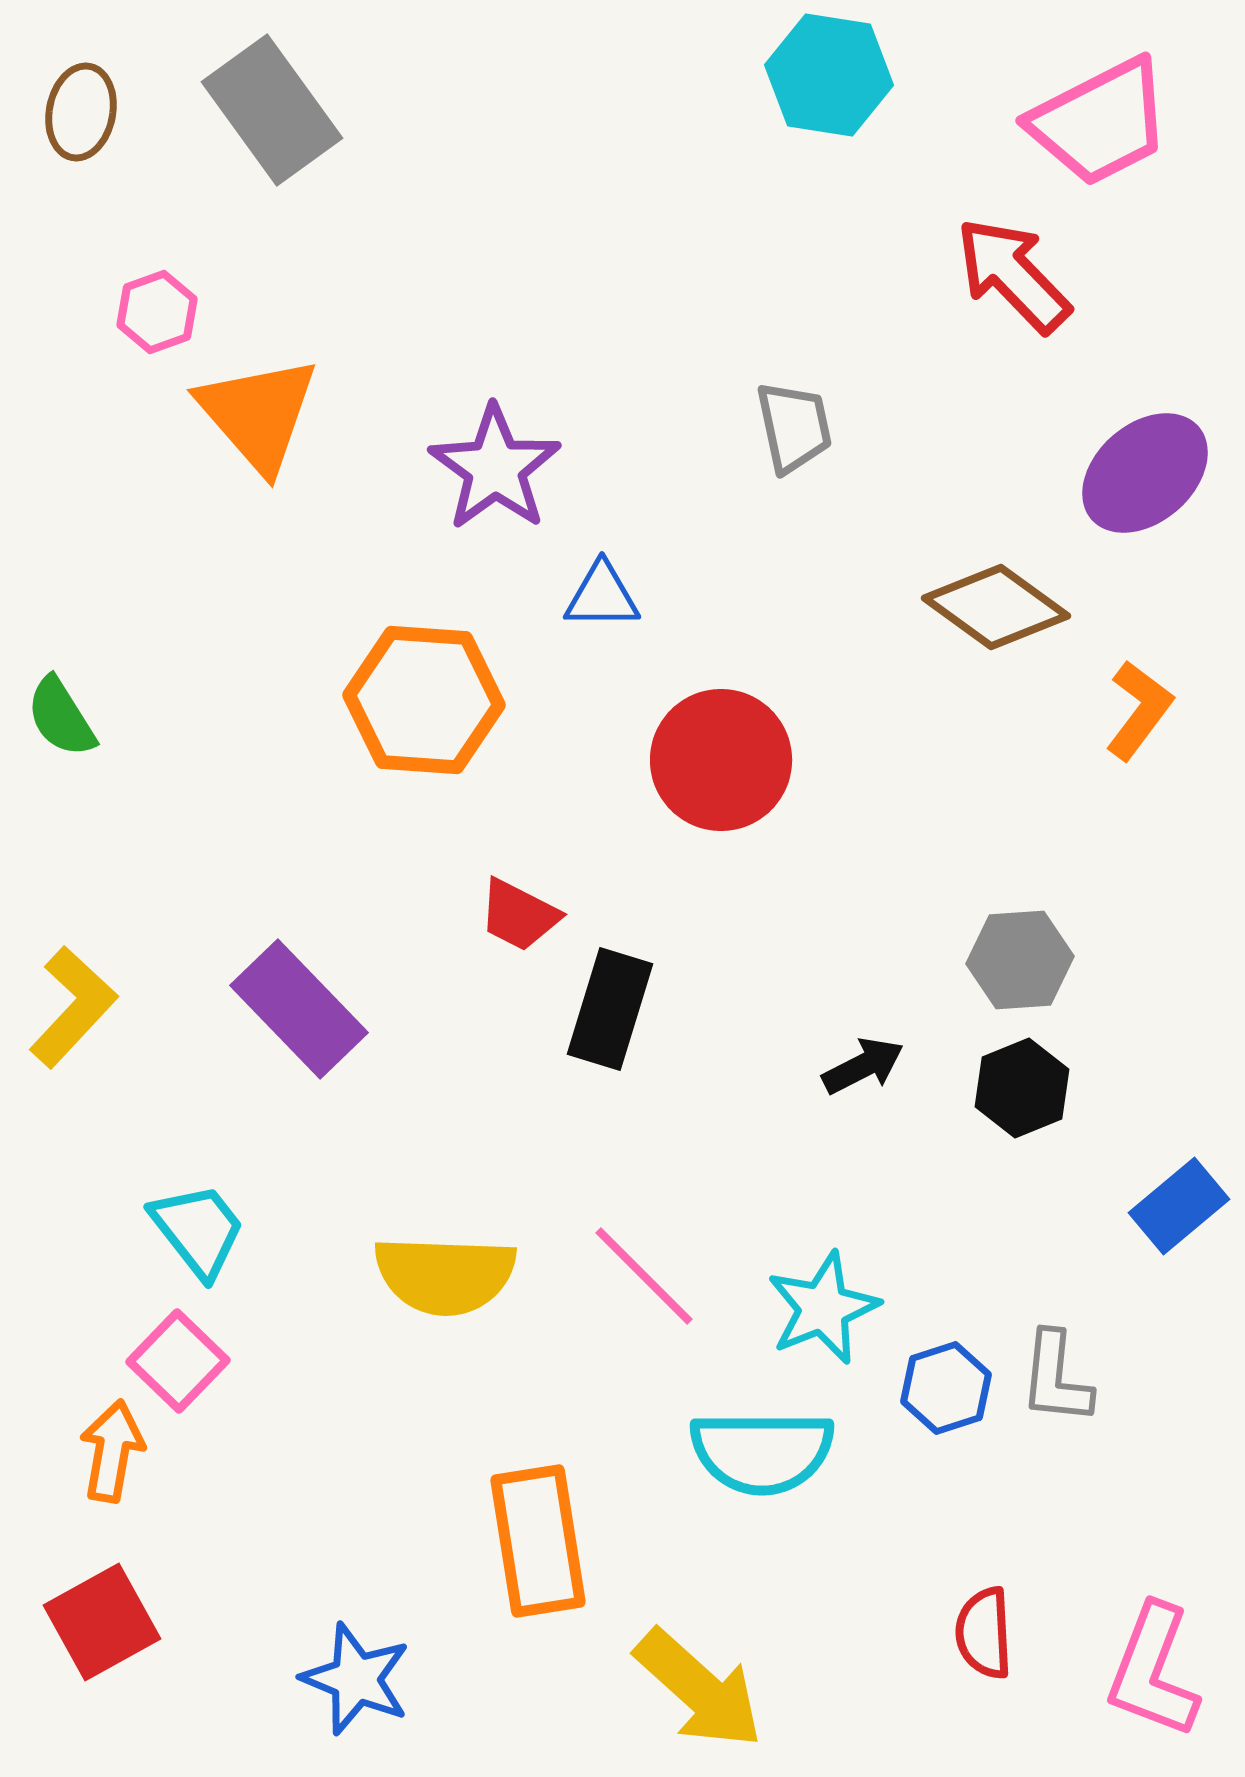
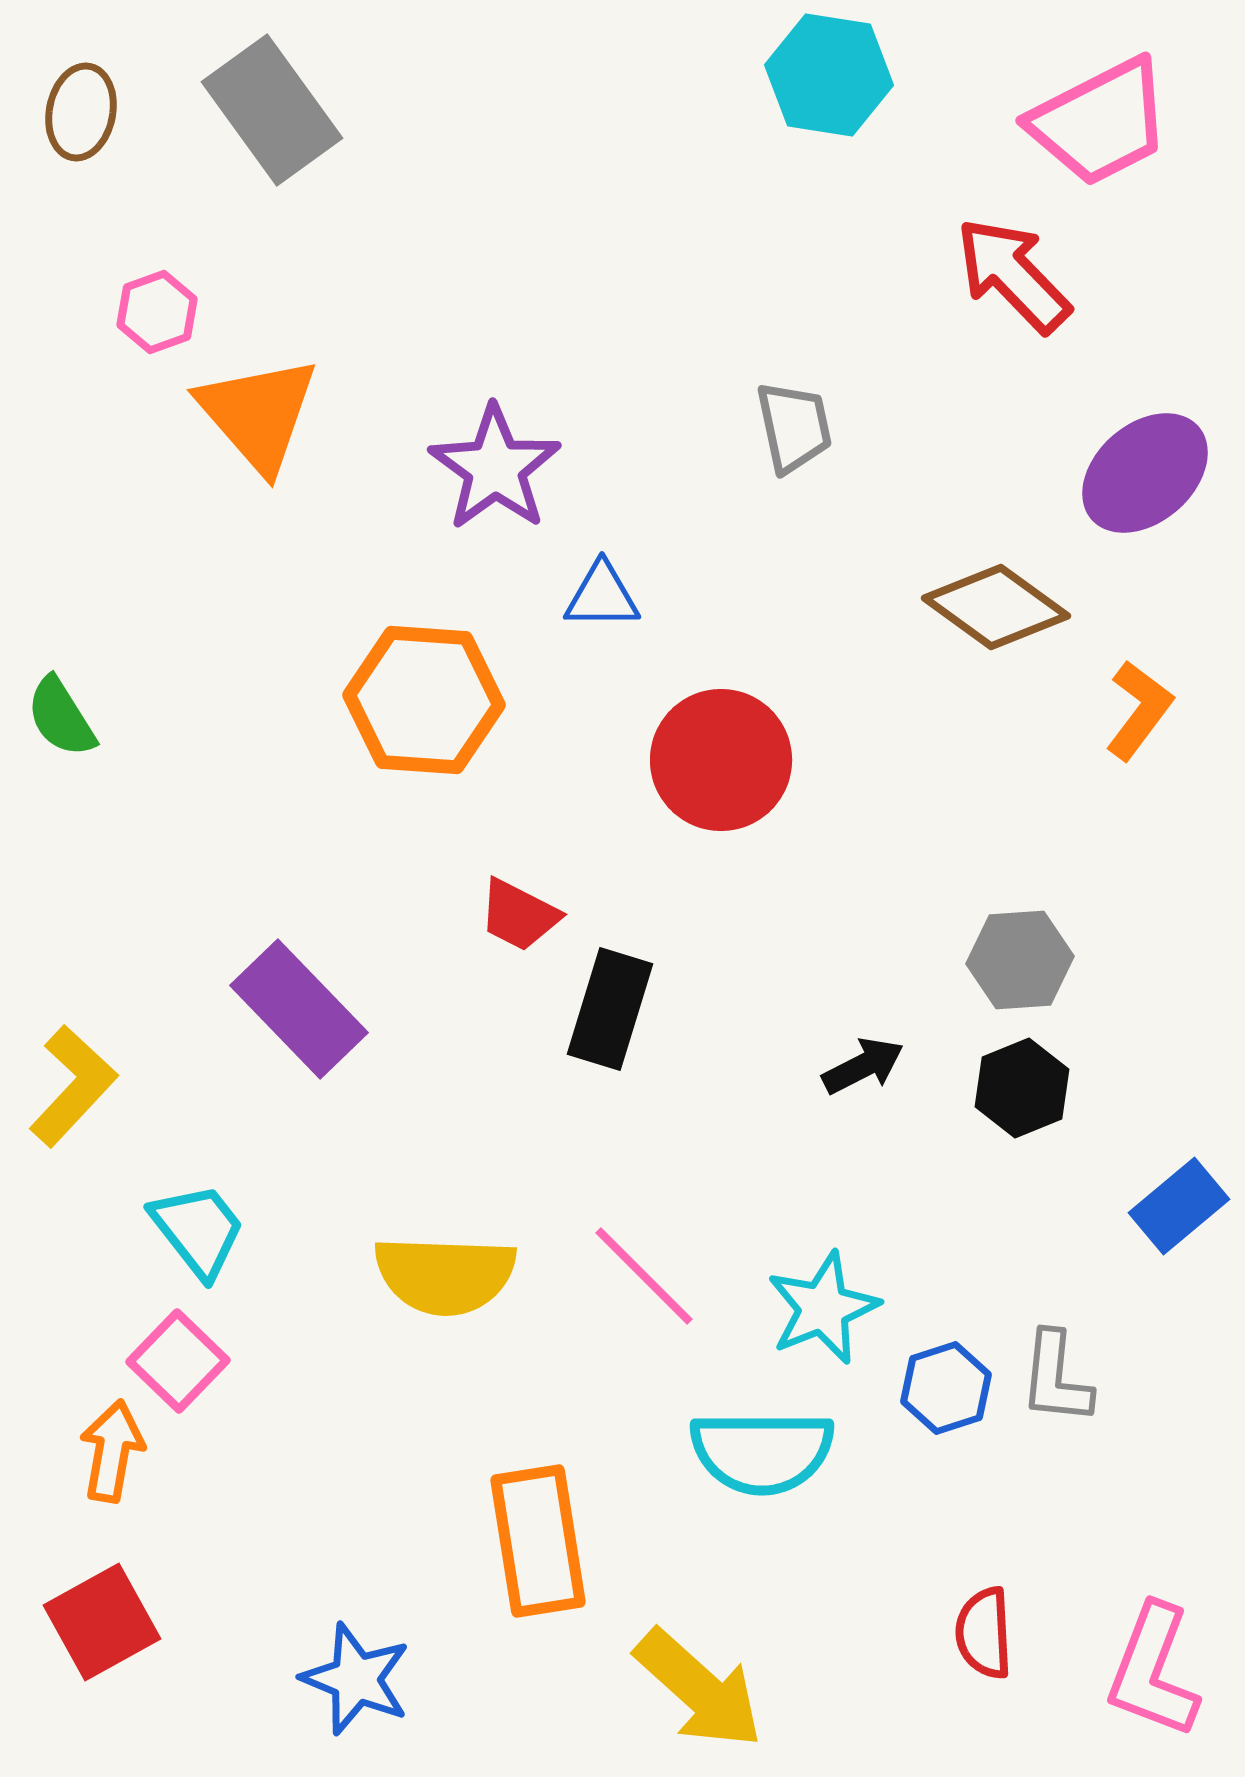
yellow L-shape: moved 79 px down
